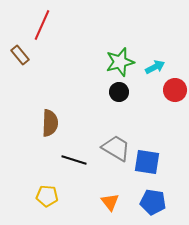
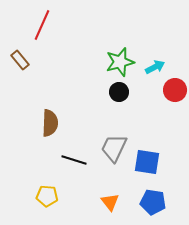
brown rectangle: moved 5 px down
gray trapezoid: moved 2 px left; rotated 96 degrees counterclockwise
